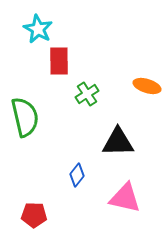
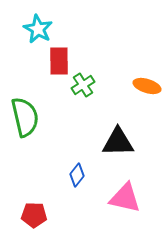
green cross: moved 4 px left, 9 px up
